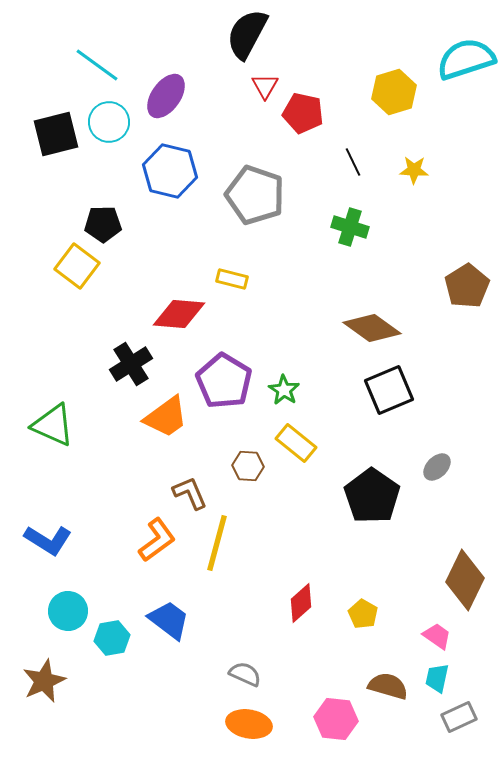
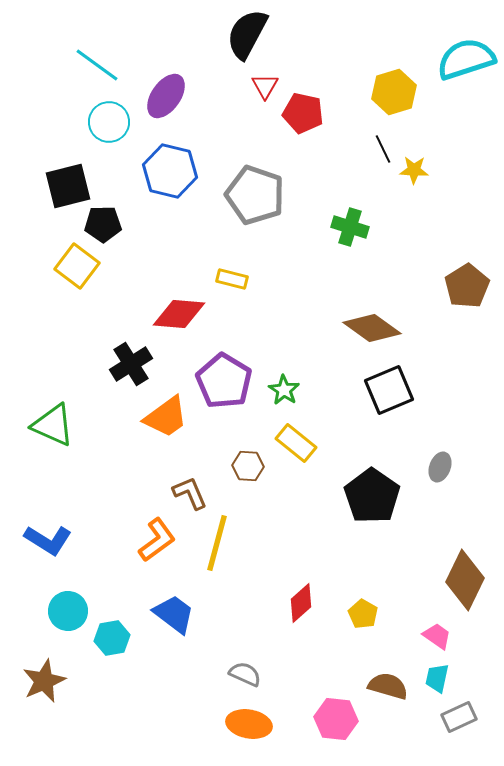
black square at (56, 134): moved 12 px right, 52 px down
black line at (353, 162): moved 30 px right, 13 px up
gray ellipse at (437, 467): moved 3 px right; rotated 24 degrees counterclockwise
blue trapezoid at (169, 620): moved 5 px right, 6 px up
